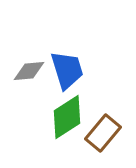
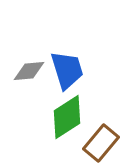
brown rectangle: moved 2 px left, 10 px down
